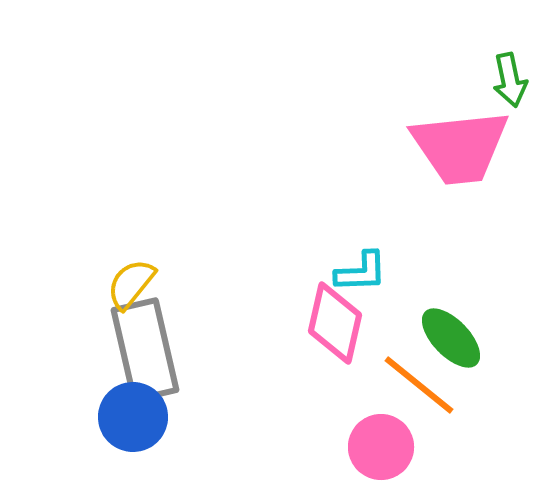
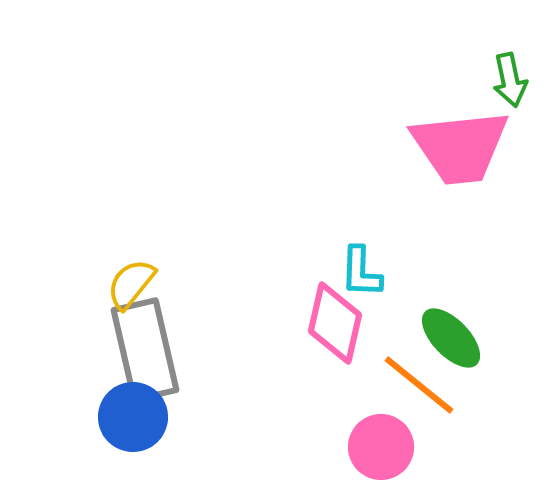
cyan L-shape: rotated 94 degrees clockwise
